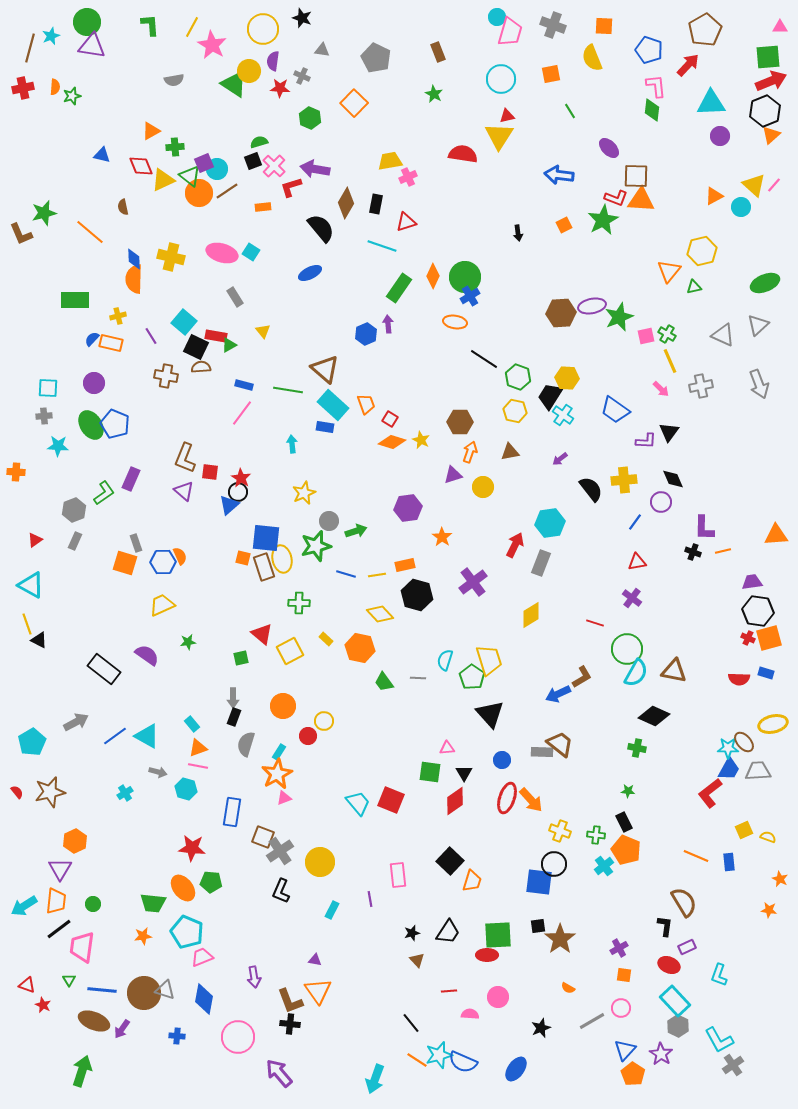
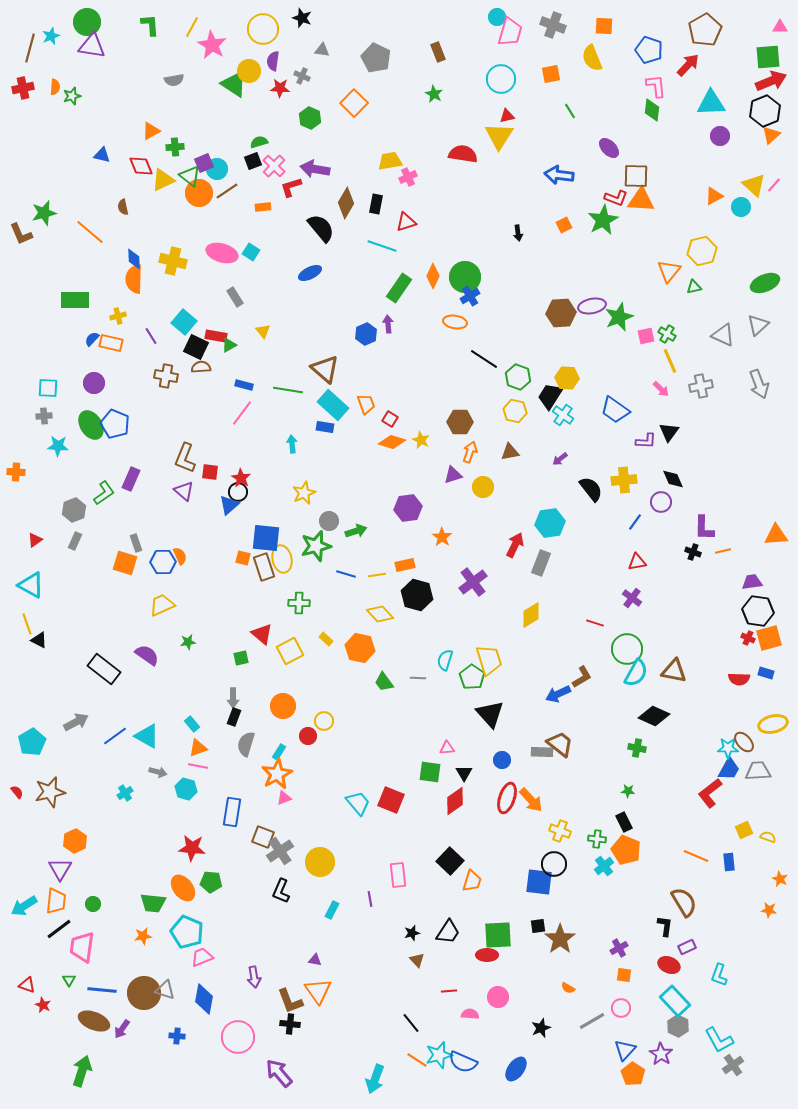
yellow cross at (171, 257): moved 2 px right, 4 px down
green cross at (596, 835): moved 1 px right, 4 px down
